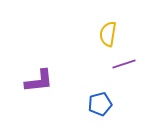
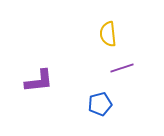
yellow semicircle: rotated 15 degrees counterclockwise
purple line: moved 2 px left, 4 px down
